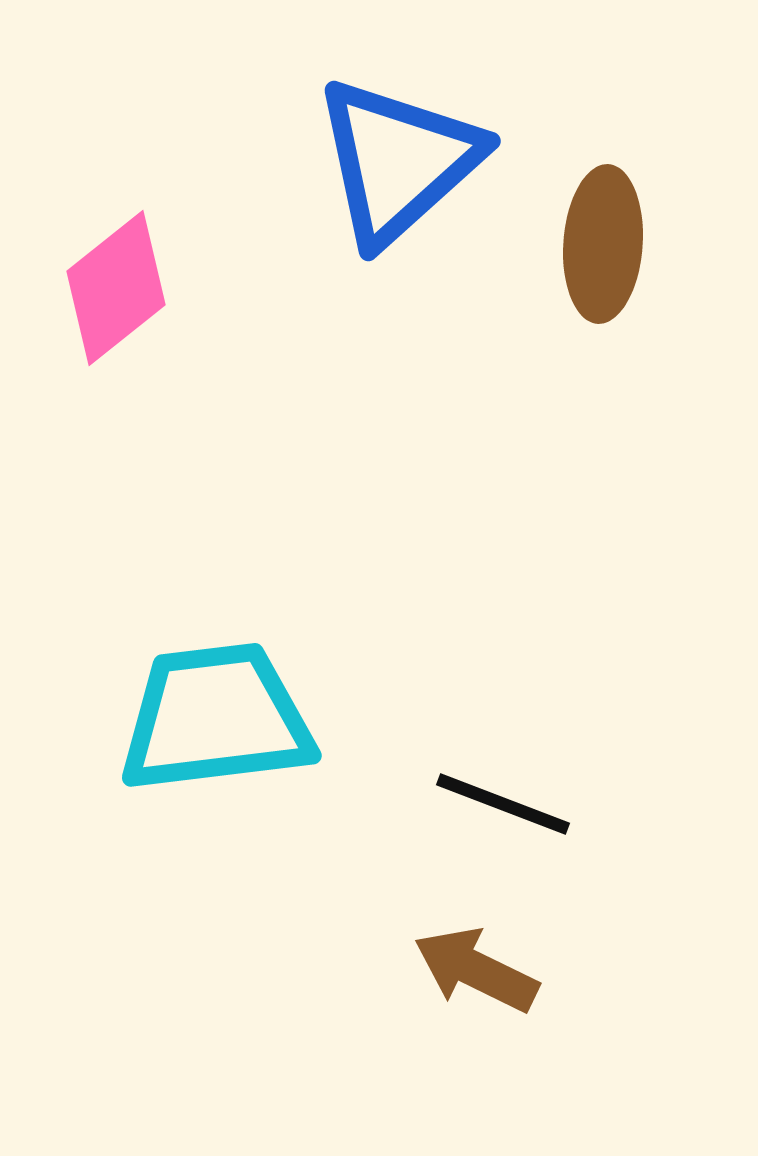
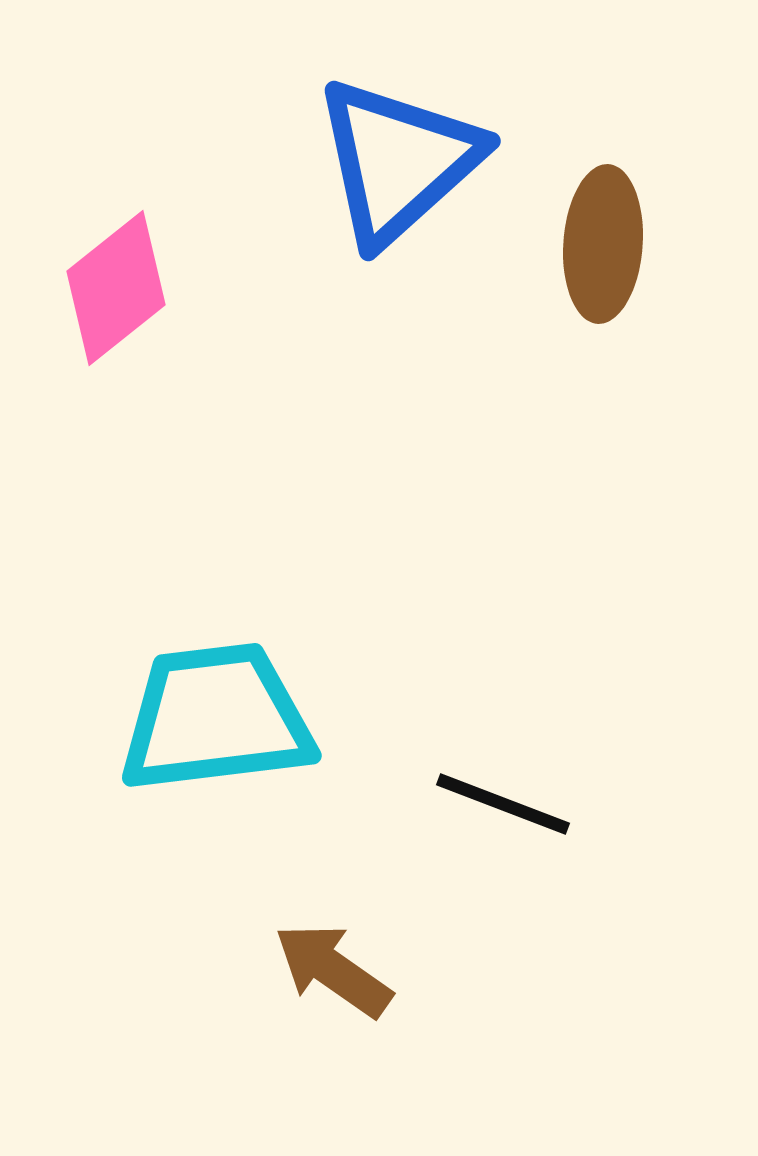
brown arrow: moved 143 px left; rotated 9 degrees clockwise
